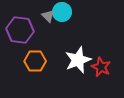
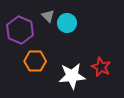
cyan circle: moved 5 px right, 11 px down
purple hexagon: rotated 16 degrees clockwise
white star: moved 6 px left, 16 px down; rotated 16 degrees clockwise
